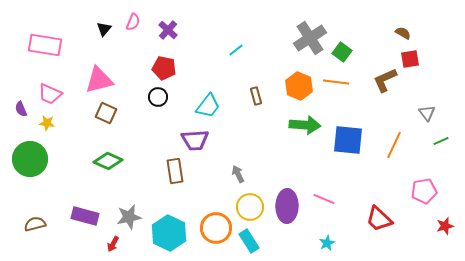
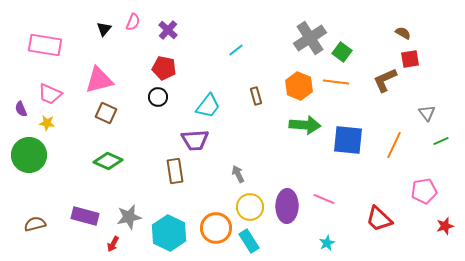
green circle at (30, 159): moved 1 px left, 4 px up
